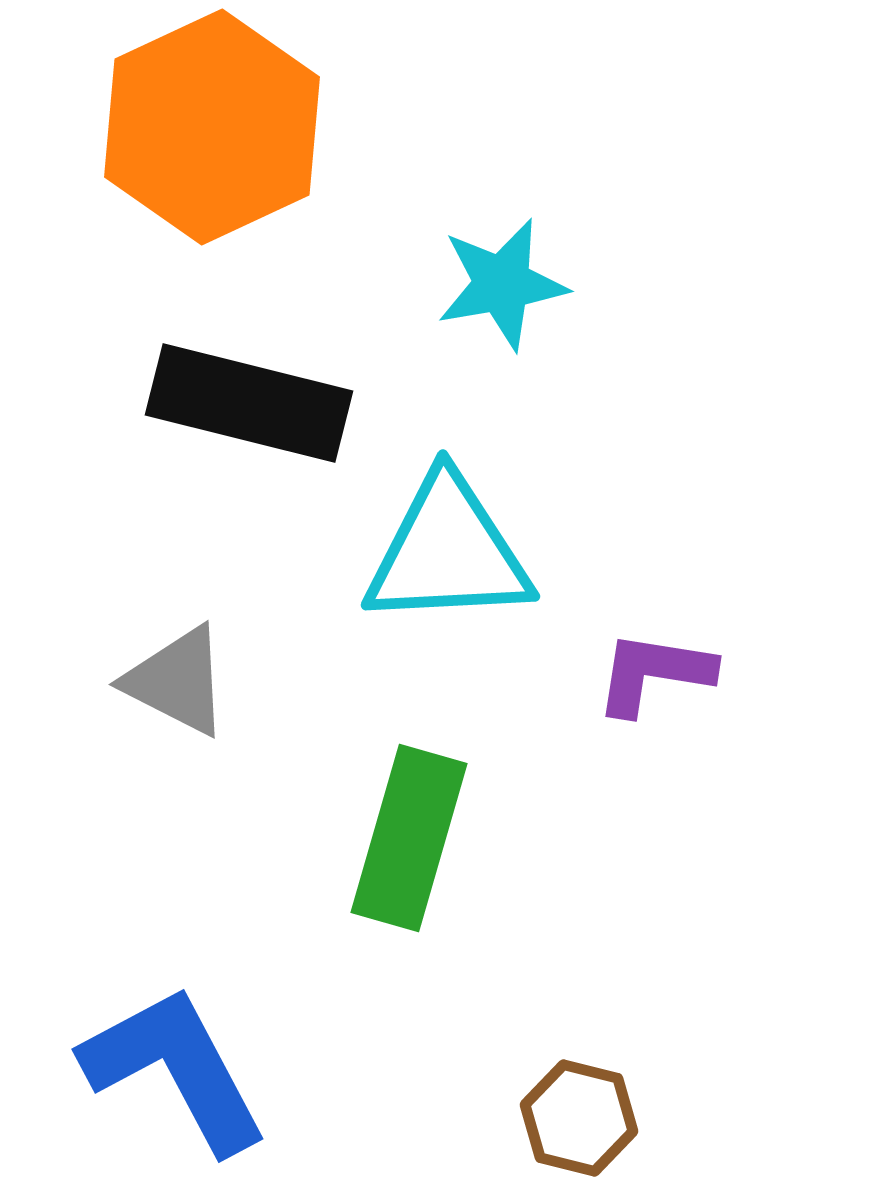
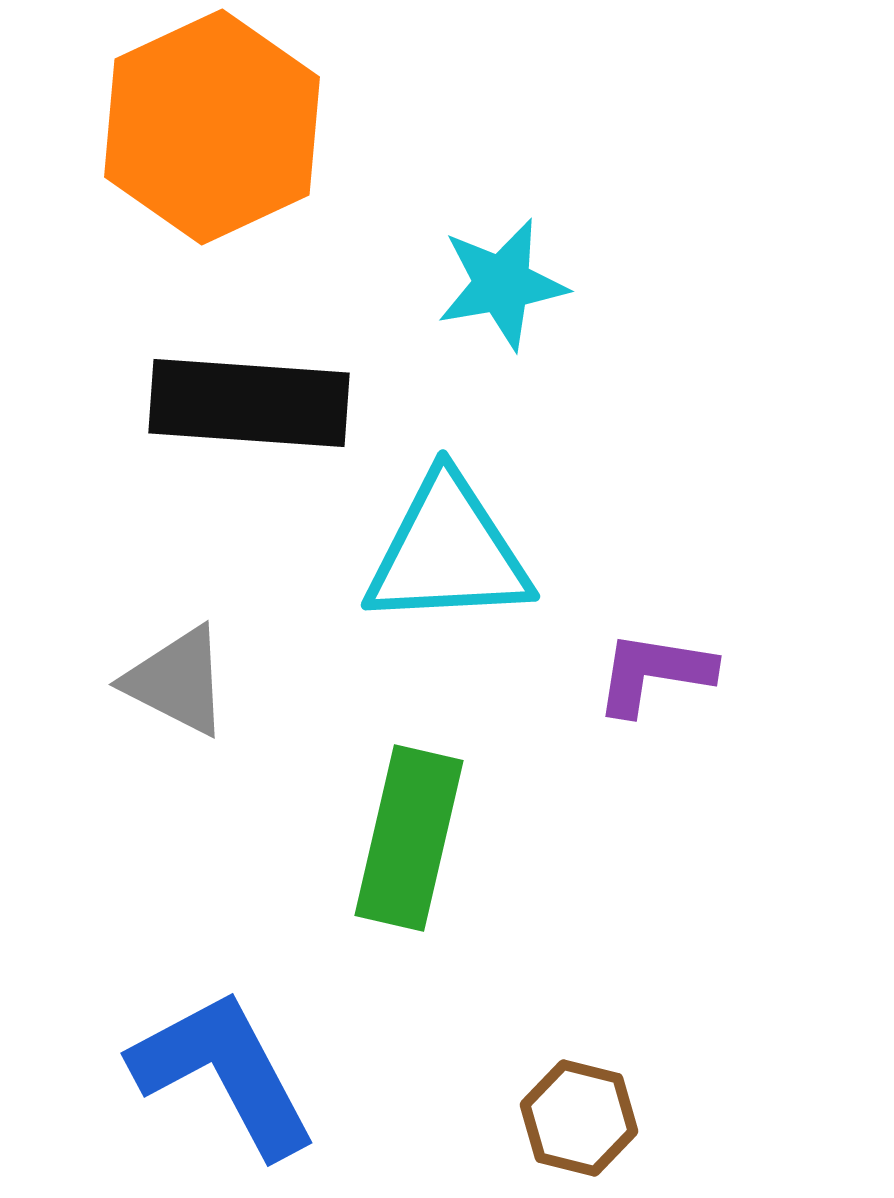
black rectangle: rotated 10 degrees counterclockwise
green rectangle: rotated 3 degrees counterclockwise
blue L-shape: moved 49 px right, 4 px down
